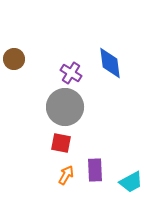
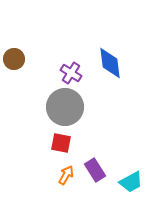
purple rectangle: rotated 30 degrees counterclockwise
